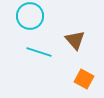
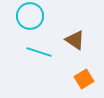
brown triangle: rotated 15 degrees counterclockwise
orange square: rotated 30 degrees clockwise
